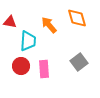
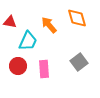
cyan trapezoid: rotated 20 degrees clockwise
red circle: moved 3 px left
